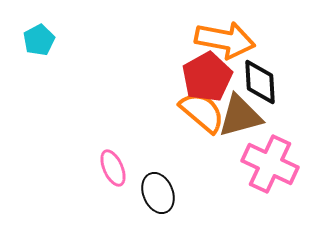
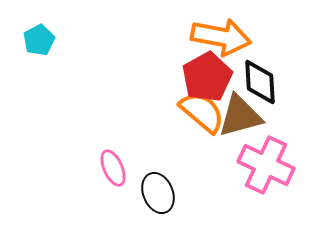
orange arrow: moved 4 px left, 3 px up
pink cross: moved 4 px left, 1 px down
